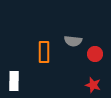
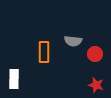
white rectangle: moved 2 px up
red star: moved 3 px right
